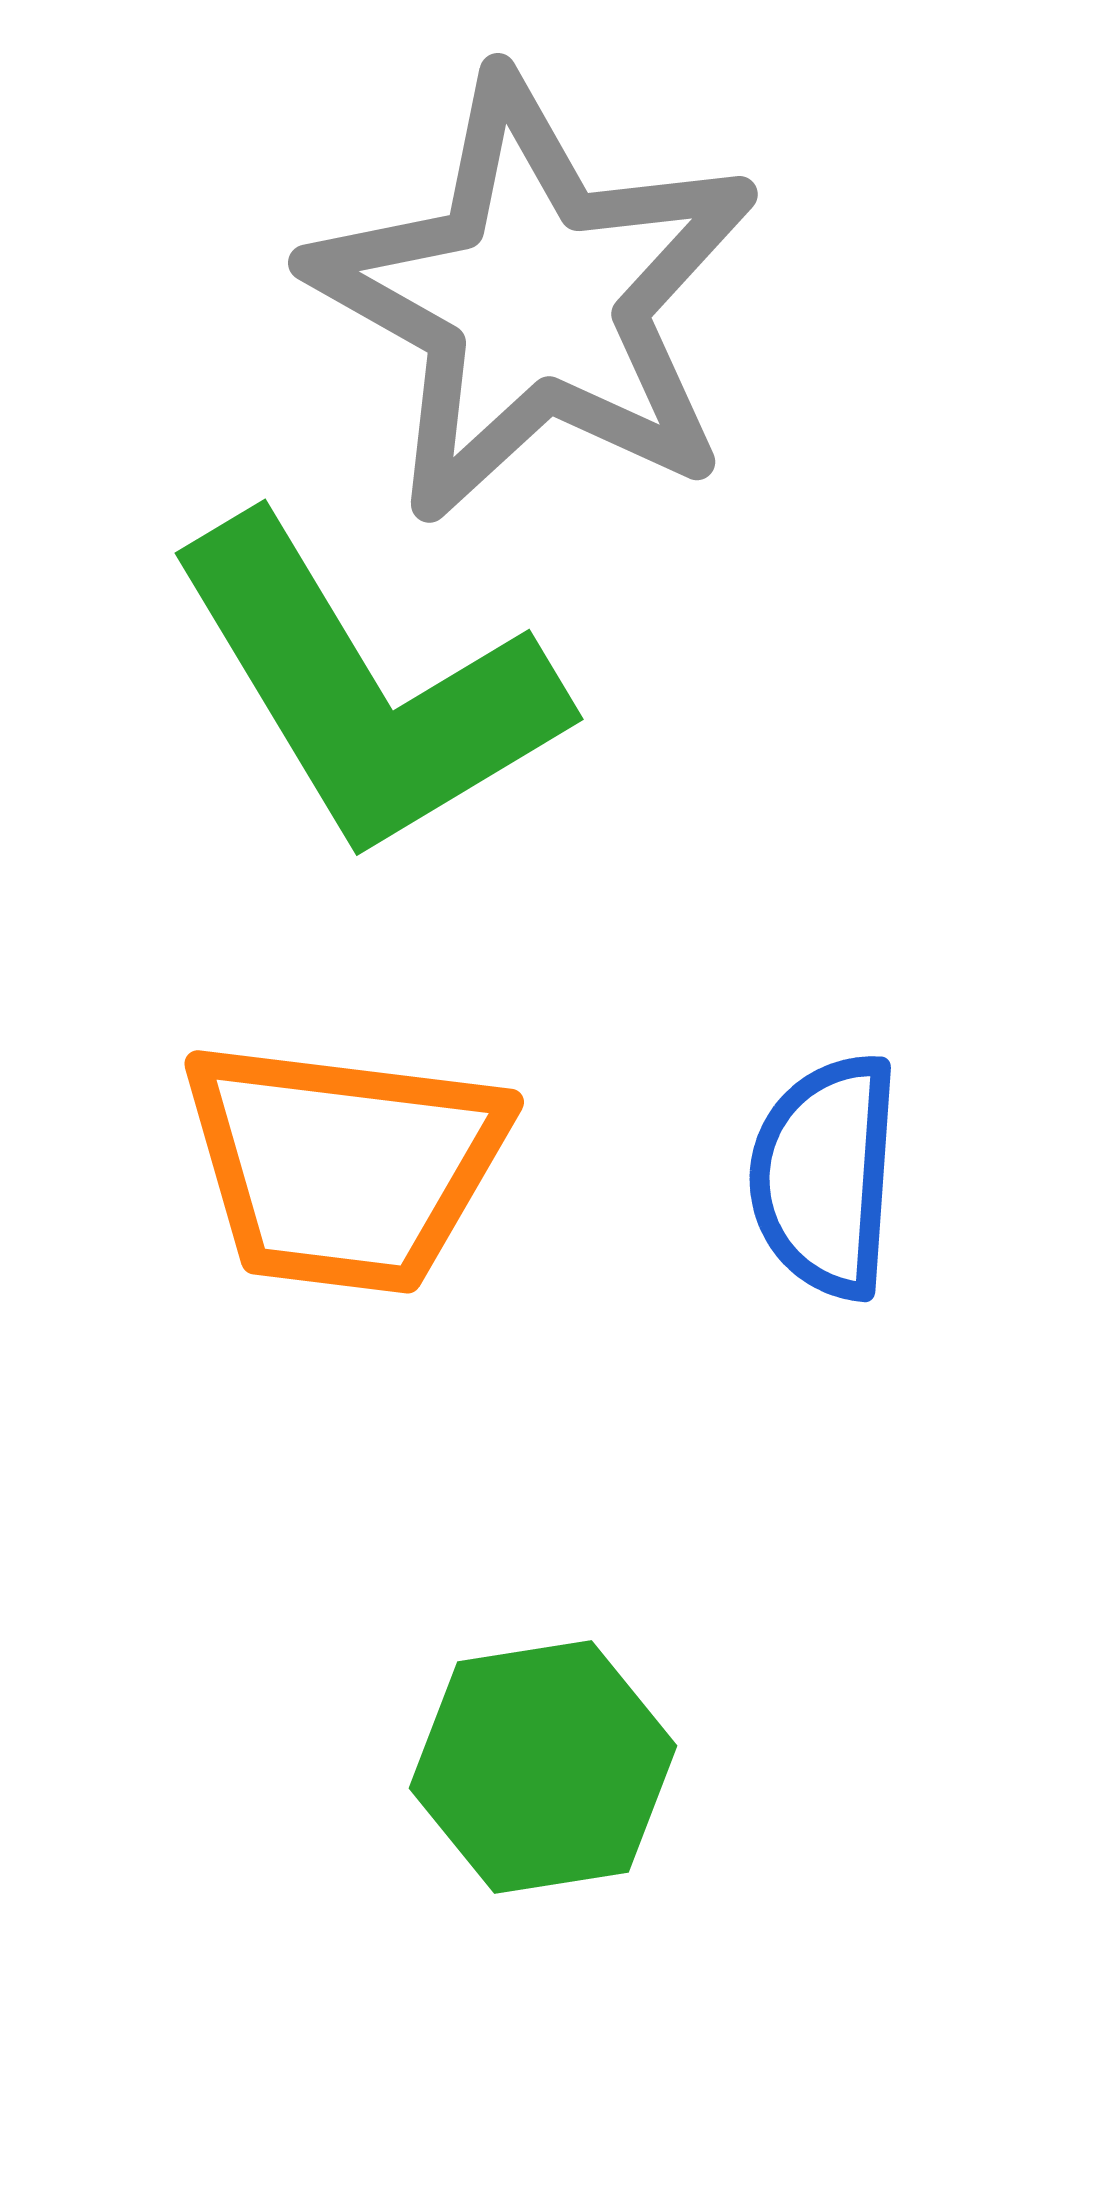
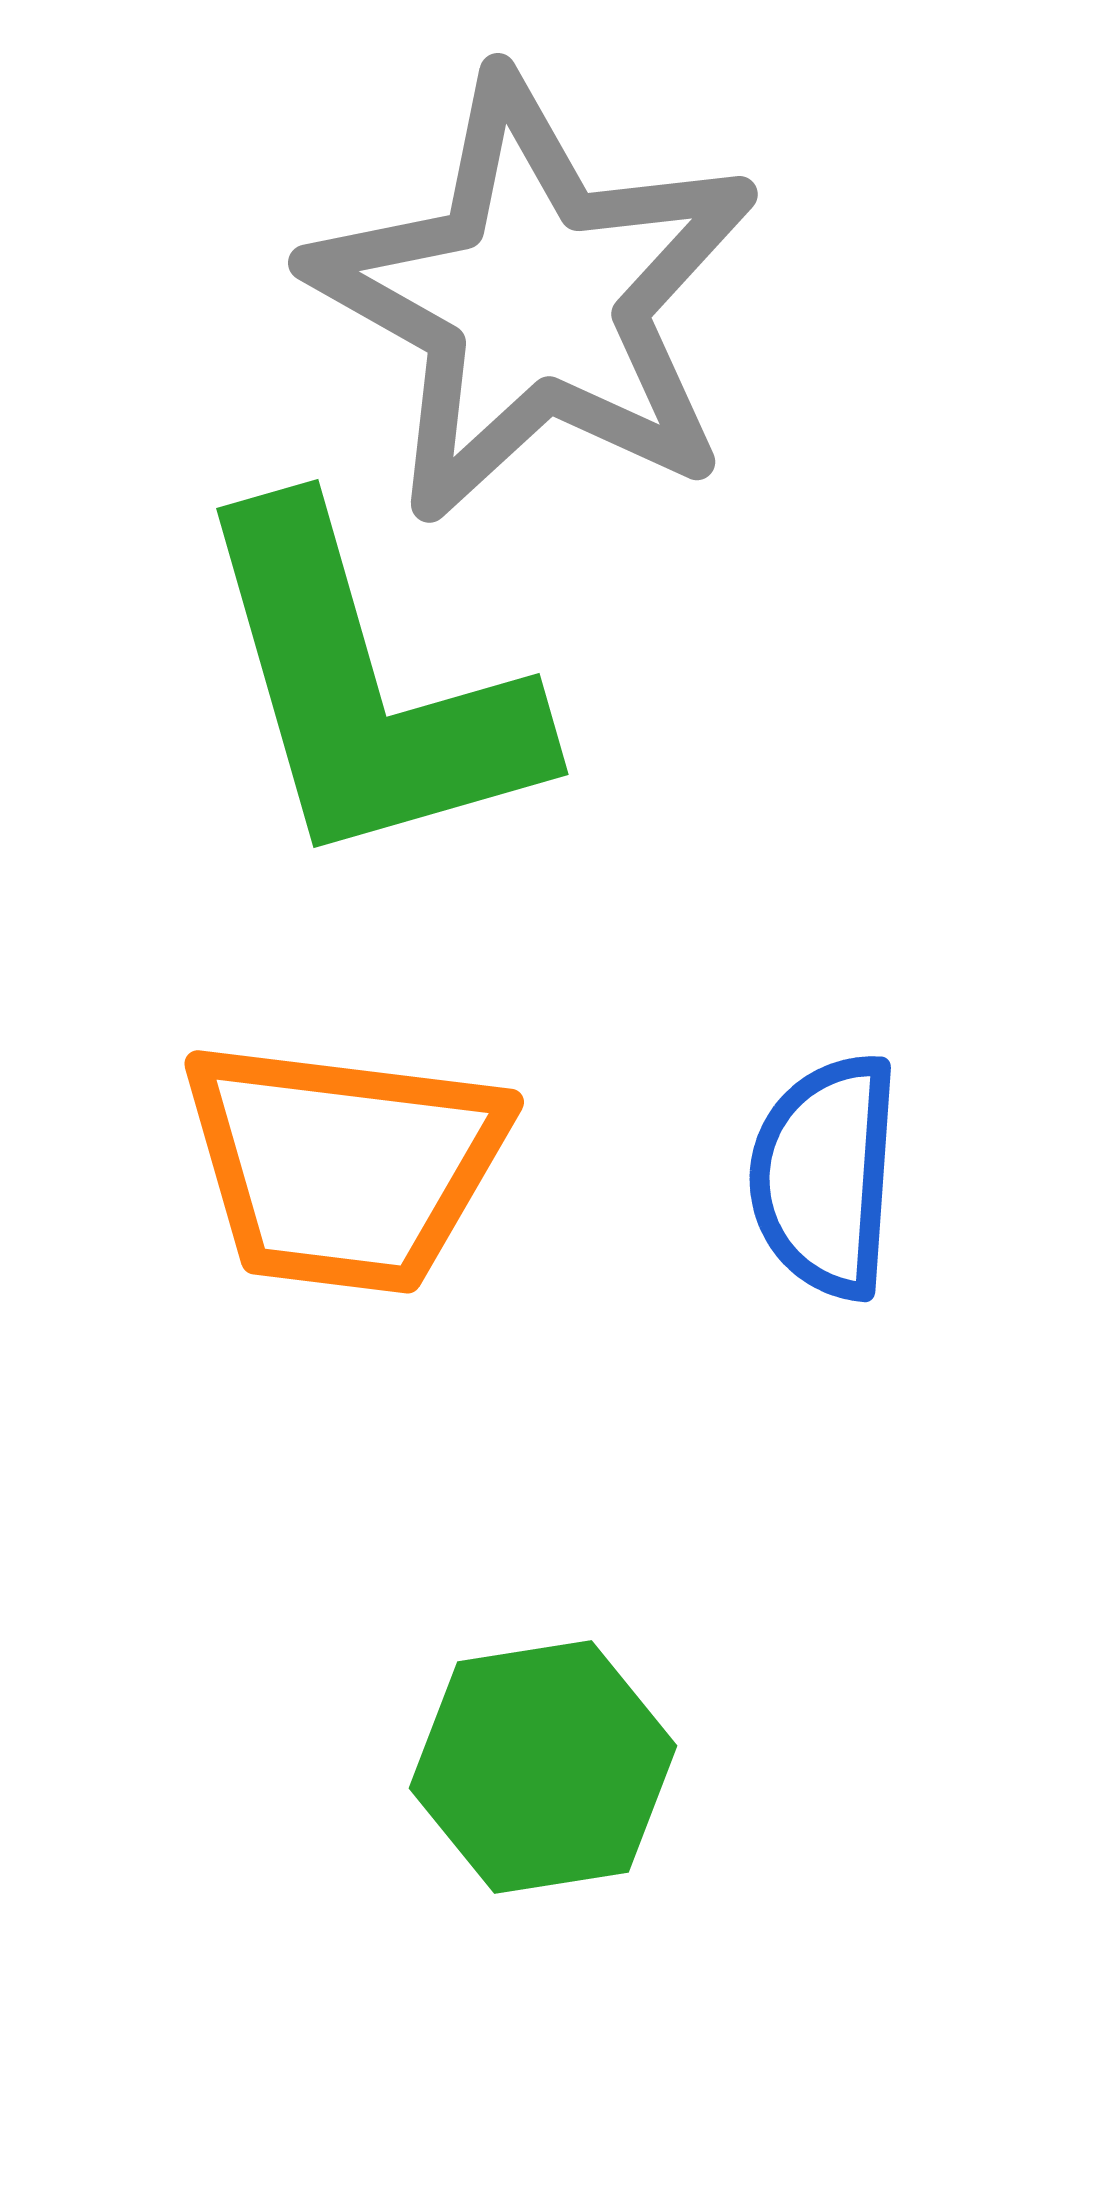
green L-shape: rotated 15 degrees clockwise
